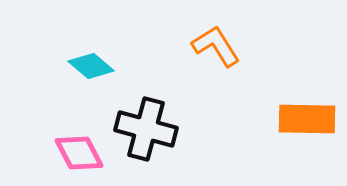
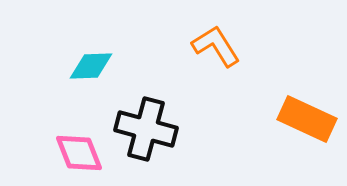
cyan diamond: rotated 42 degrees counterclockwise
orange rectangle: rotated 24 degrees clockwise
pink diamond: rotated 6 degrees clockwise
